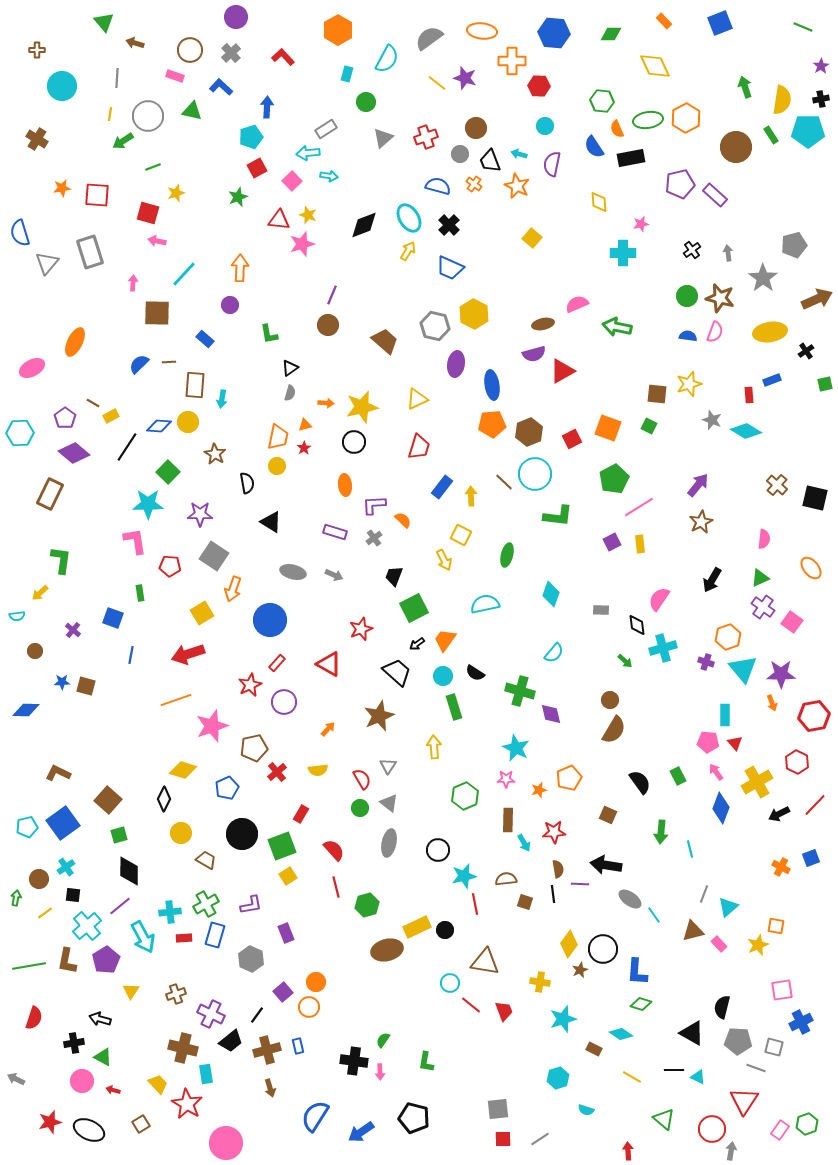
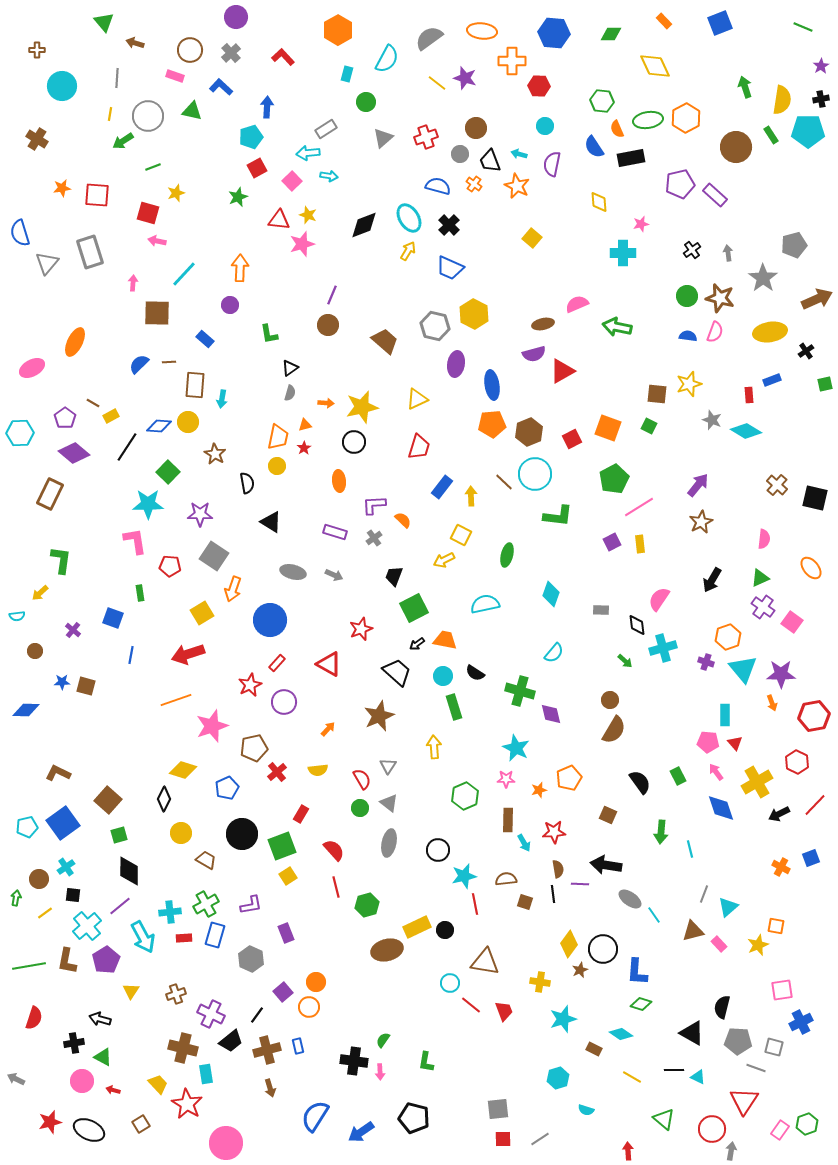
orange ellipse at (345, 485): moved 6 px left, 4 px up
yellow arrow at (444, 560): rotated 90 degrees clockwise
orange trapezoid at (445, 640): rotated 65 degrees clockwise
blue diamond at (721, 808): rotated 40 degrees counterclockwise
